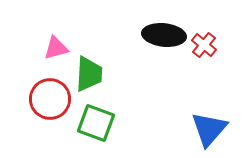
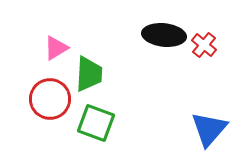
pink triangle: rotated 16 degrees counterclockwise
